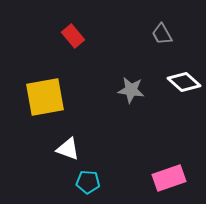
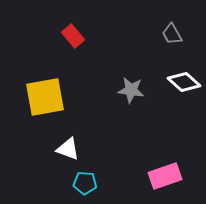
gray trapezoid: moved 10 px right
pink rectangle: moved 4 px left, 2 px up
cyan pentagon: moved 3 px left, 1 px down
